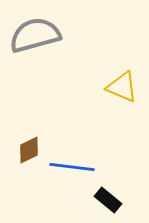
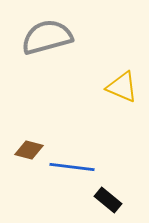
gray semicircle: moved 12 px right, 2 px down
brown diamond: rotated 40 degrees clockwise
